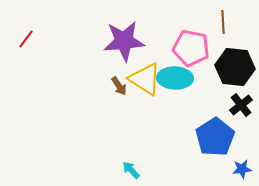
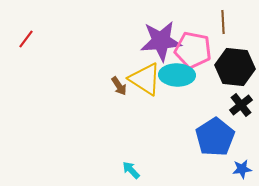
purple star: moved 37 px right
pink pentagon: moved 2 px right, 2 px down
cyan ellipse: moved 2 px right, 3 px up
